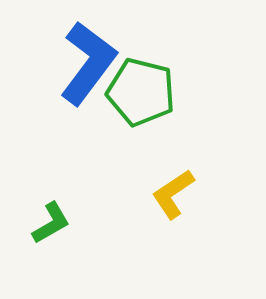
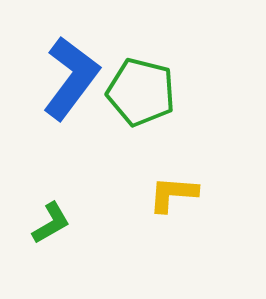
blue L-shape: moved 17 px left, 15 px down
yellow L-shape: rotated 38 degrees clockwise
